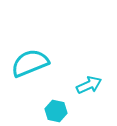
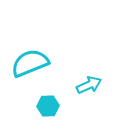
cyan hexagon: moved 8 px left, 5 px up; rotated 15 degrees counterclockwise
